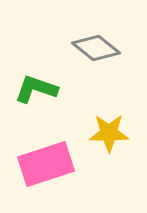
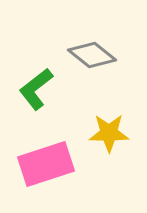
gray diamond: moved 4 px left, 7 px down
green L-shape: rotated 57 degrees counterclockwise
